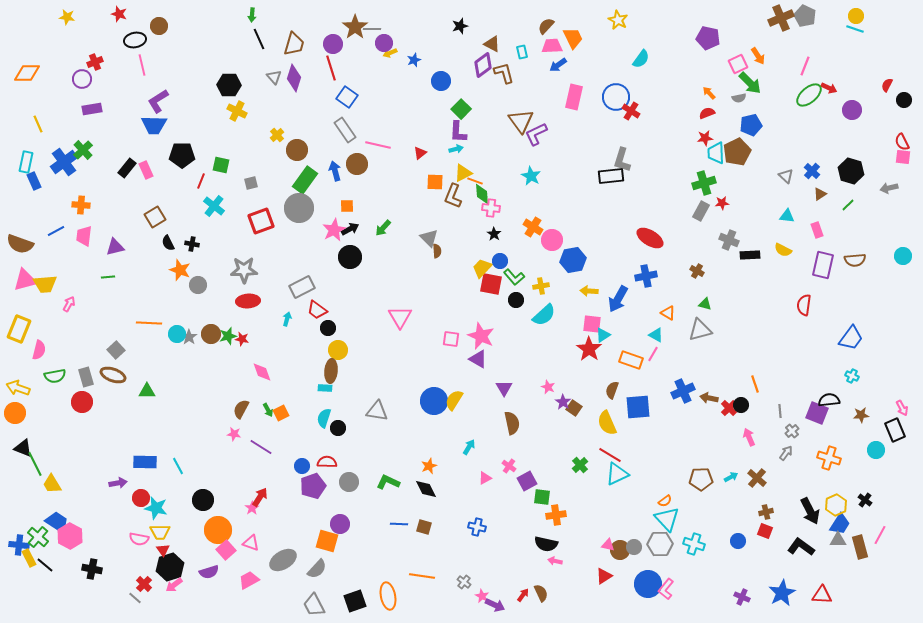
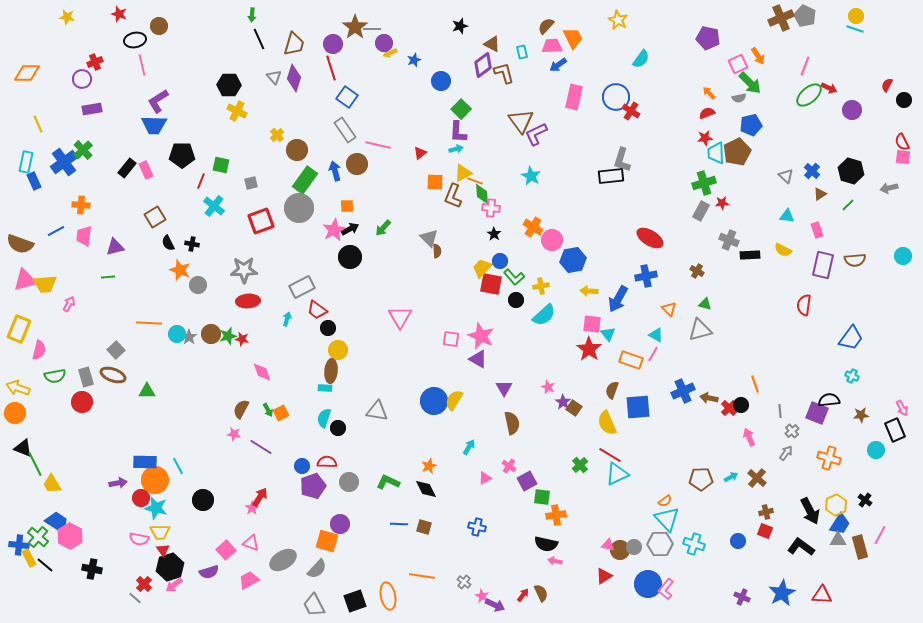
orange triangle at (668, 313): moved 1 px right, 4 px up; rotated 14 degrees clockwise
cyan triangle at (603, 335): moved 5 px right, 1 px up; rotated 35 degrees counterclockwise
orange circle at (218, 530): moved 63 px left, 50 px up
